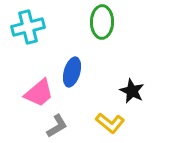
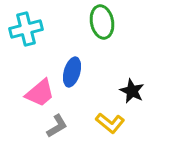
green ellipse: rotated 12 degrees counterclockwise
cyan cross: moved 2 px left, 2 px down
pink trapezoid: moved 1 px right
